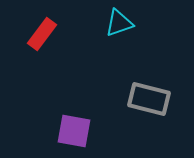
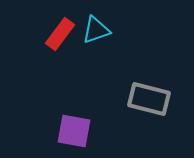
cyan triangle: moved 23 px left, 7 px down
red rectangle: moved 18 px right
